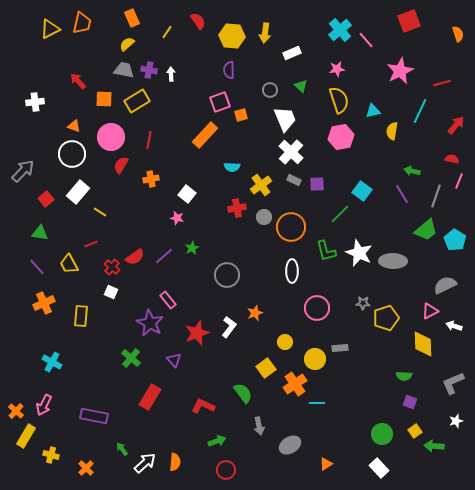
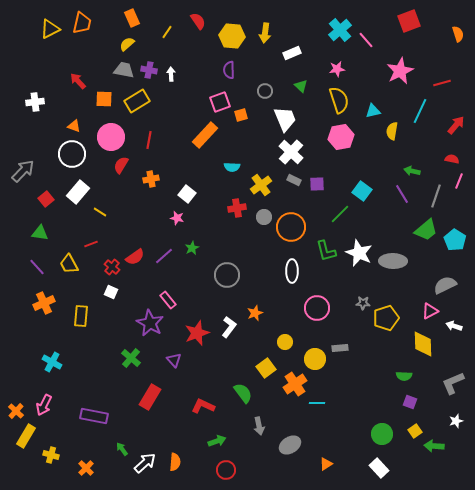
gray circle at (270, 90): moved 5 px left, 1 px down
